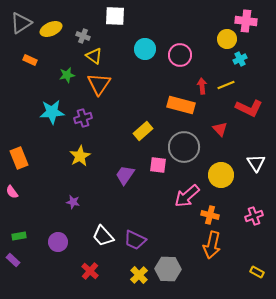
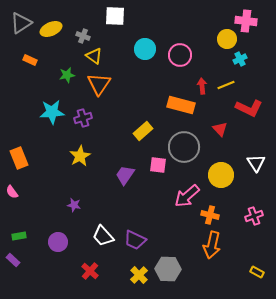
purple star at (73, 202): moved 1 px right, 3 px down
